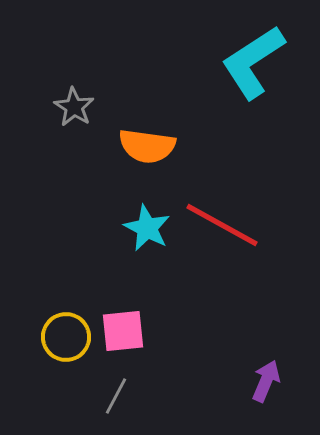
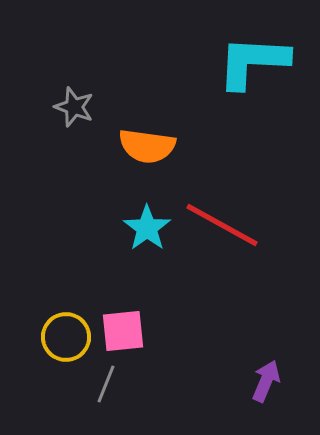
cyan L-shape: rotated 36 degrees clockwise
gray star: rotated 12 degrees counterclockwise
cyan star: rotated 9 degrees clockwise
gray line: moved 10 px left, 12 px up; rotated 6 degrees counterclockwise
